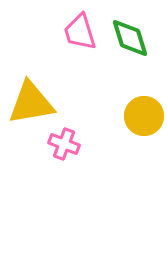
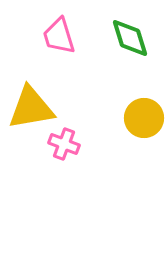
pink trapezoid: moved 21 px left, 4 px down
yellow triangle: moved 5 px down
yellow circle: moved 2 px down
